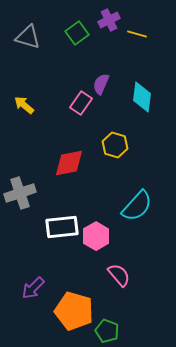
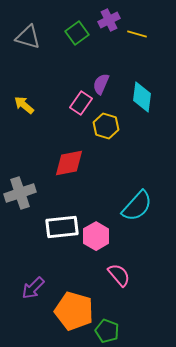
yellow hexagon: moved 9 px left, 19 px up
